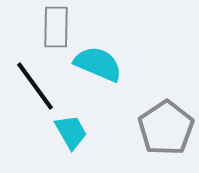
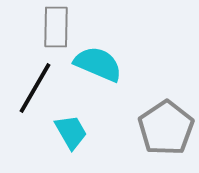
black line: moved 2 px down; rotated 66 degrees clockwise
